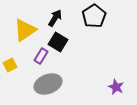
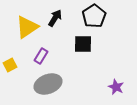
yellow triangle: moved 2 px right, 3 px up
black square: moved 25 px right, 2 px down; rotated 30 degrees counterclockwise
